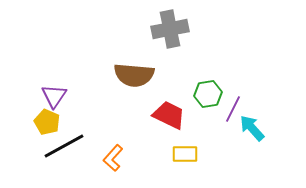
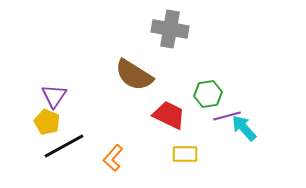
gray cross: rotated 21 degrees clockwise
brown semicircle: rotated 27 degrees clockwise
purple line: moved 6 px left, 7 px down; rotated 48 degrees clockwise
cyan arrow: moved 8 px left
